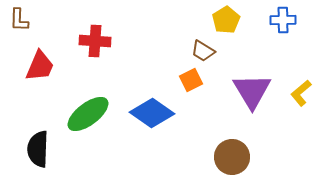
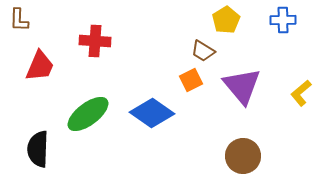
purple triangle: moved 10 px left, 5 px up; rotated 9 degrees counterclockwise
brown circle: moved 11 px right, 1 px up
